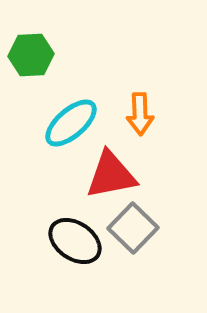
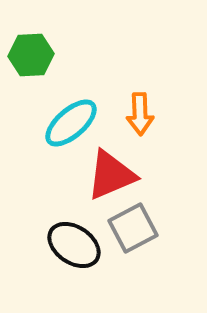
red triangle: rotated 12 degrees counterclockwise
gray square: rotated 18 degrees clockwise
black ellipse: moved 1 px left, 4 px down
